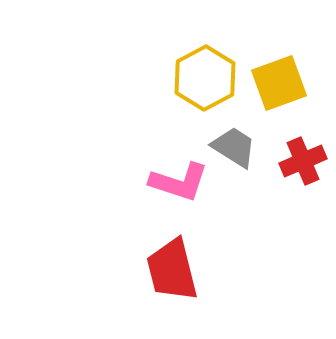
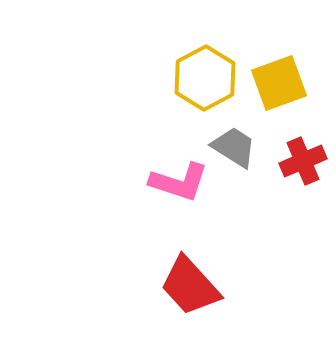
red trapezoid: moved 18 px right, 16 px down; rotated 28 degrees counterclockwise
